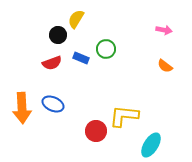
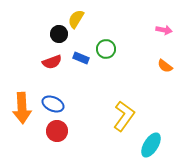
black circle: moved 1 px right, 1 px up
red semicircle: moved 1 px up
yellow L-shape: rotated 120 degrees clockwise
red circle: moved 39 px left
